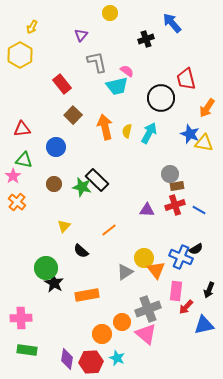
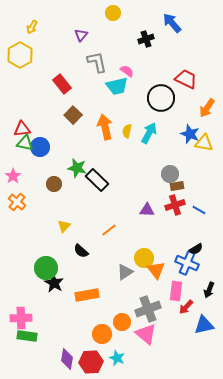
yellow circle at (110, 13): moved 3 px right
red trapezoid at (186, 79): rotated 130 degrees clockwise
blue circle at (56, 147): moved 16 px left
green triangle at (24, 160): moved 1 px right, 17 px up
green star at (82, 187): moved 5 px left, 19 px up
blue cross at (181, 257): moved 6 px right, 6 px down
green rectangle at (27, 350): moved 14 px up
